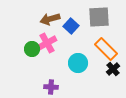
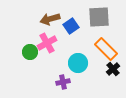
blue square: rotated 14 degrees clockwise
green circle: moved 2 px left, 3 px down
purple cross: moved 12 px right, 5 px up; rotated 16 degrees counterclockwise
